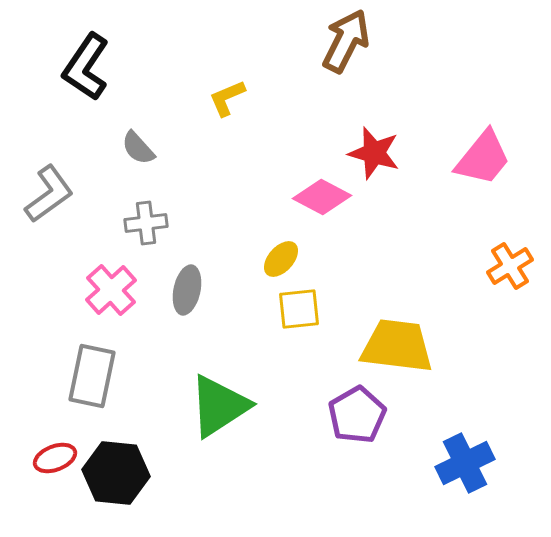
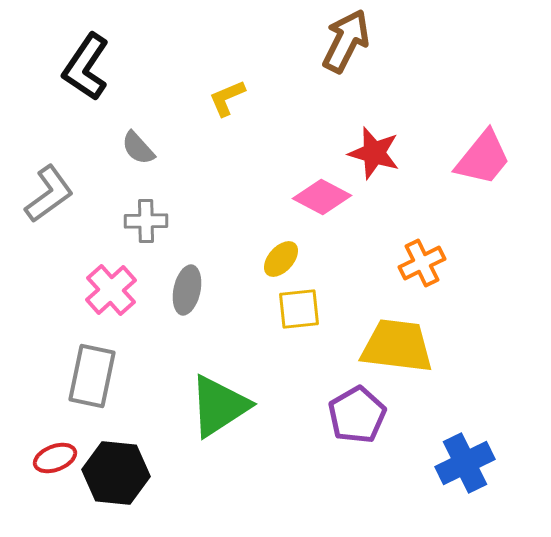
gray cross: moved 2 px up; rotated 6 degrees clockwise
orange cross: moved 88 px left, 3 px up; rotated 6 degrees clockwise
